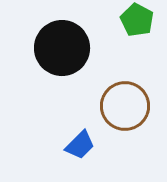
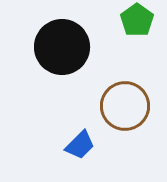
green pentagon: rotated 8 degrees clockwise
black circle: moved 1 px up
